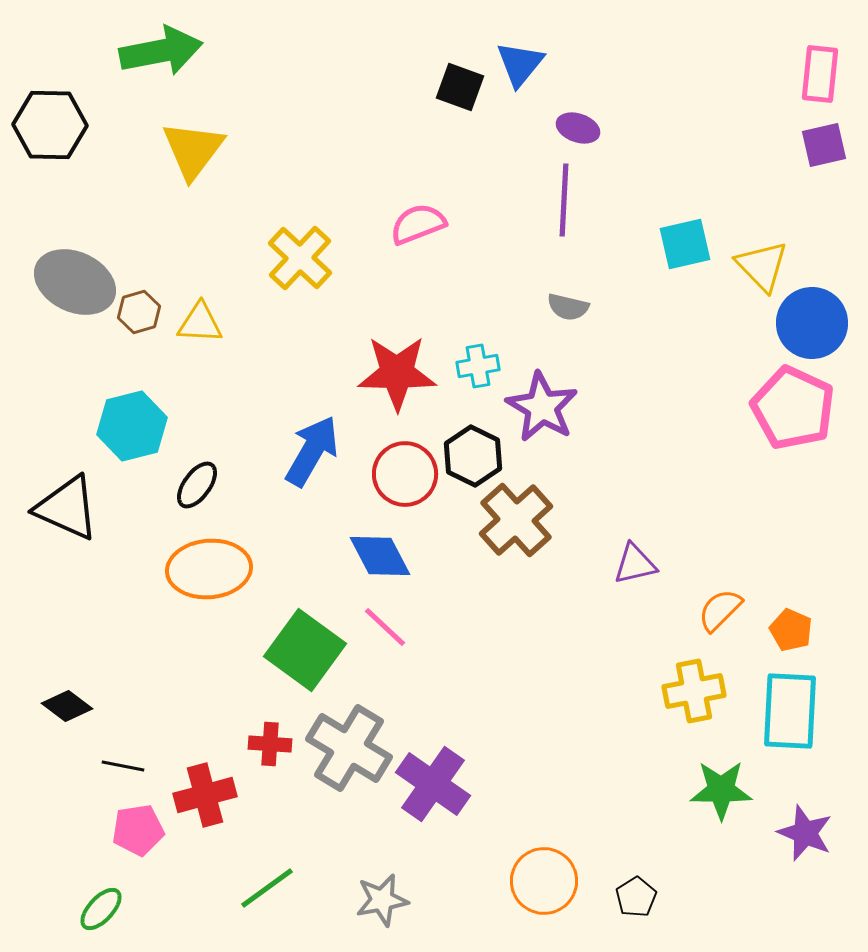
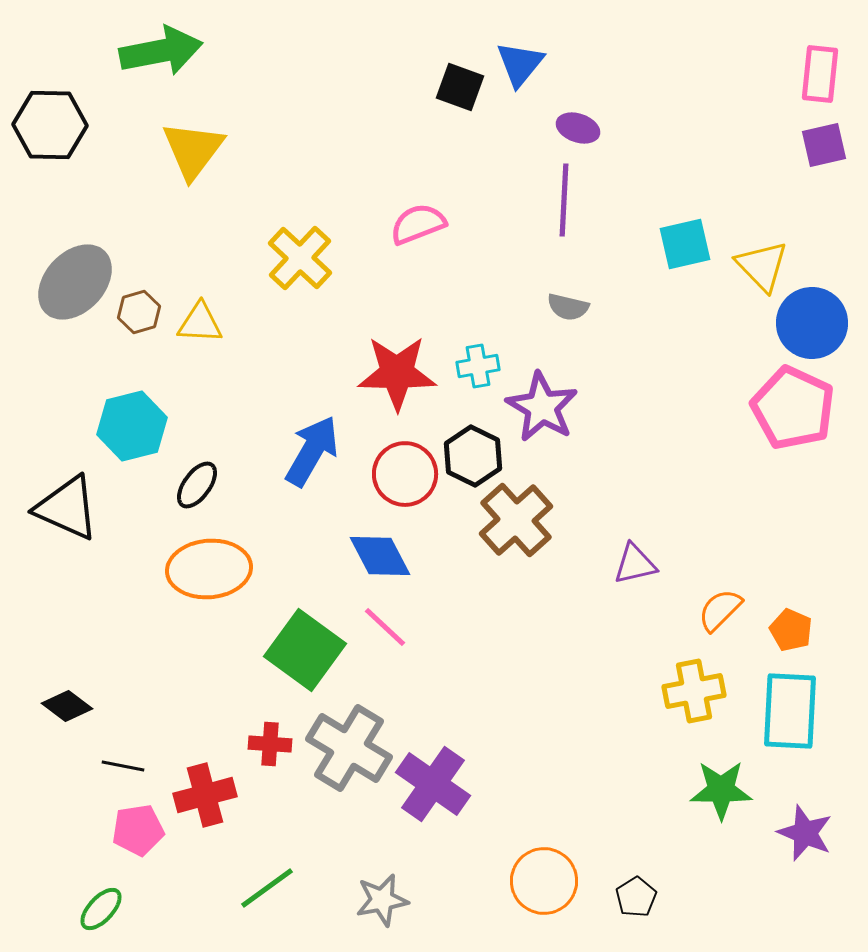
gray ellipse at (75, 282): rotated 72 degrees counterclockwise
